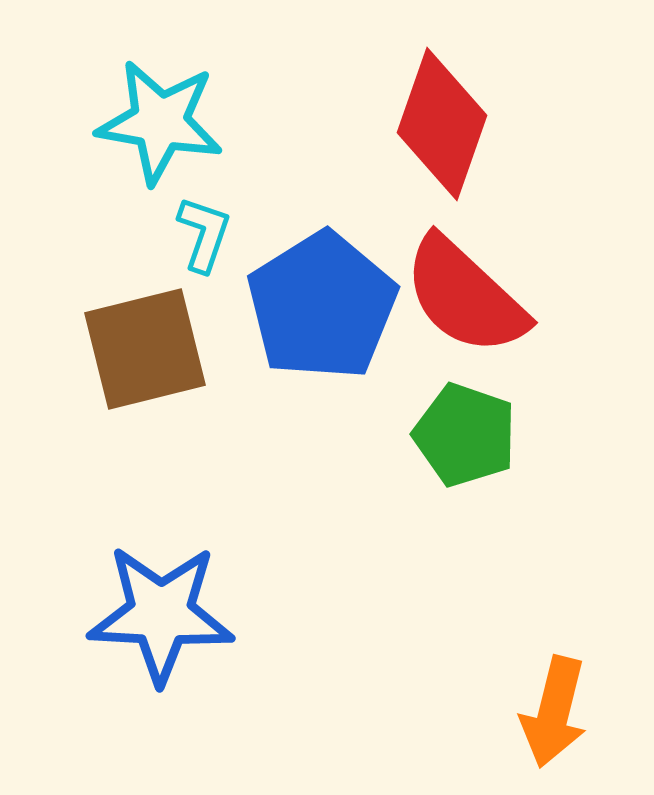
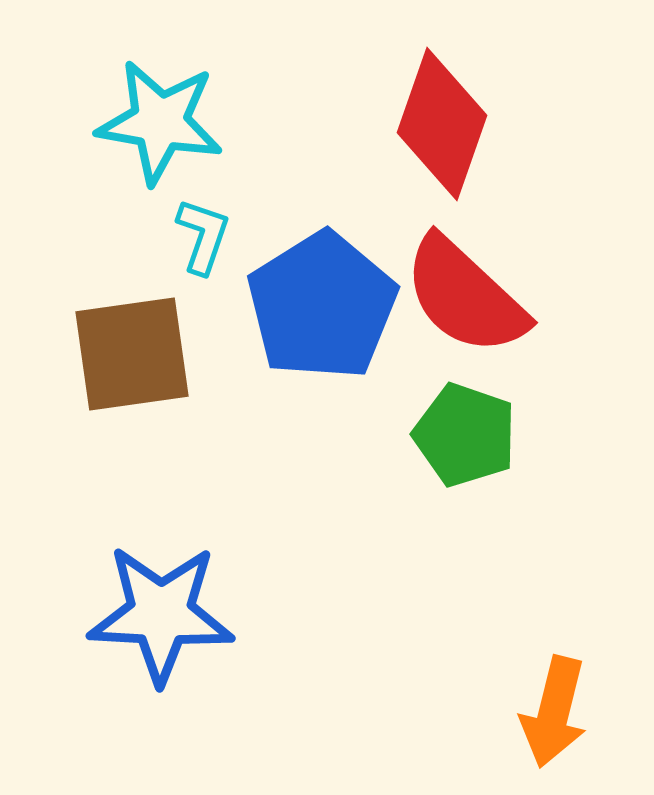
cyan L-shape: moved 1 px left, 2 px down
brown square: moved 13 px left, 5 px down; rotated 6 degrees clockwise
